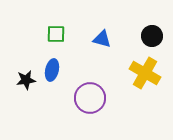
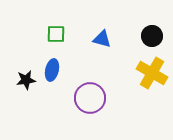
yellow cross: moved 7 px right
